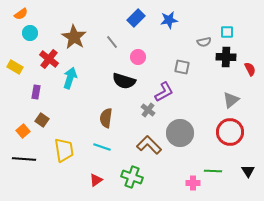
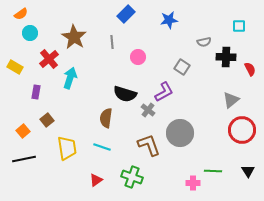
blue rectangle: moved 10 px left, 4 px up
cyan square: moved 12 px right, 6 px up
gray line: rotated 32 degrees clockwise
red cross: rotated 12 degrees clockwise
gray square: rotated 21 degrees clockwise
black semicircle: moved 1 px right, 13 px down
brown square: moved 5 px right; rotated 16 degrees clockwise
red circle: moved 12 px right, 2 px up
brown L-shape: rotated 25 degrees clockwise
yellow trapezoid: moved 3 px right, 2 px up
black line: rotated 15 degrees counterclockwise
